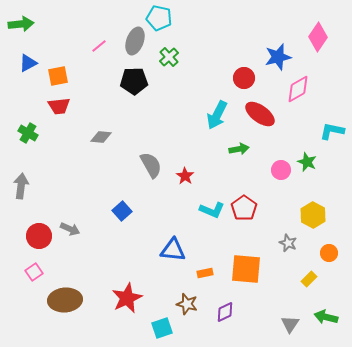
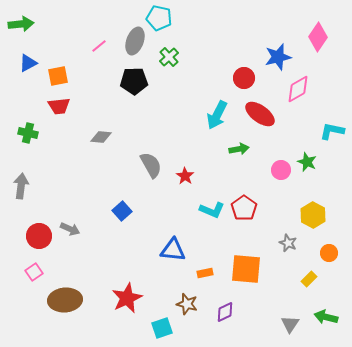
green cross at (28, 133): rotated 18 degrees counterclockwise
